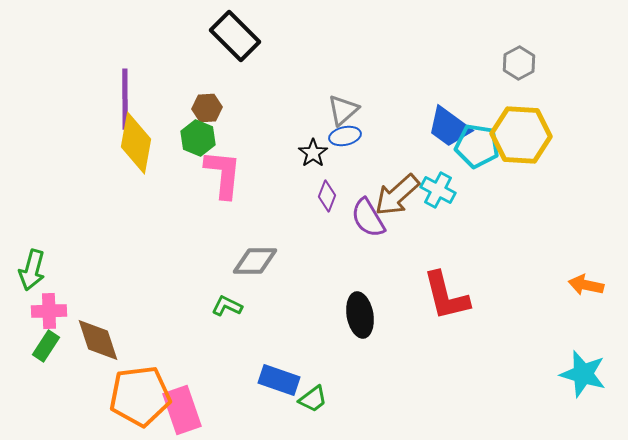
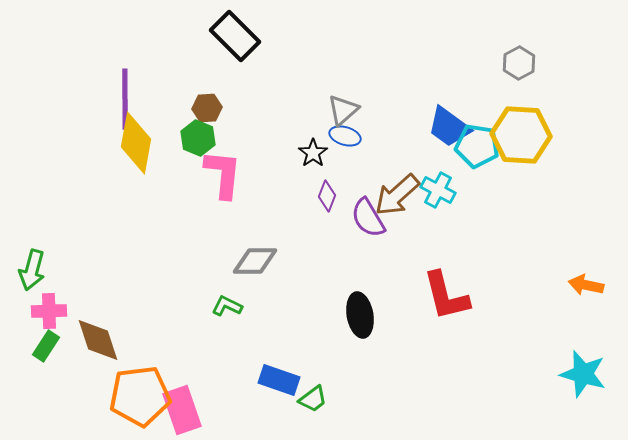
blue ellipse: rotated 28 degrees clockwise
